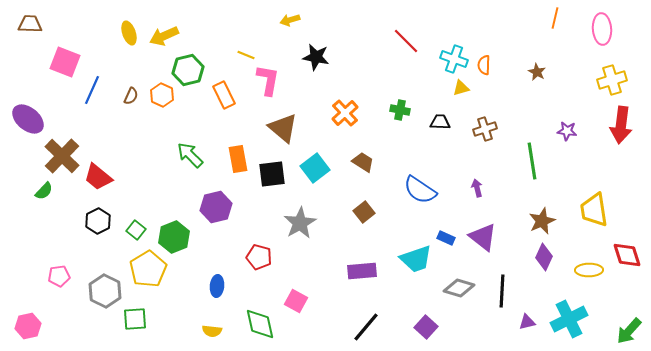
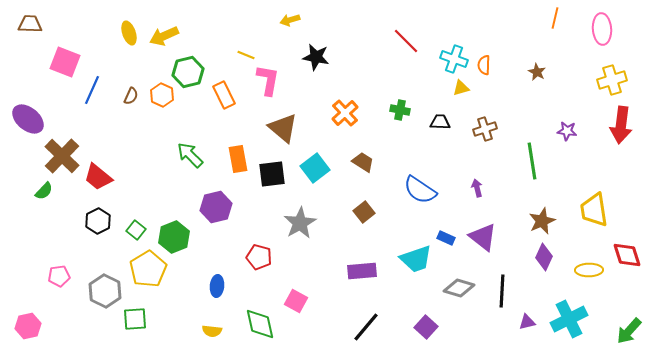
green hexagon at (188, 70): moved 2 px down
